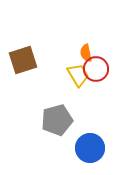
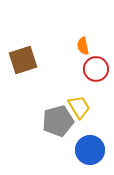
orange semicircle: moved 3 px left, 7 px up
yellow trapezoid: moved 1 px right, 32 px down
gray pentagon: moved 1 px right, 1 px down
blue circle: moved 2 px down
